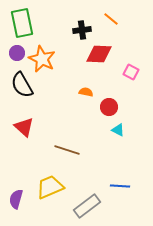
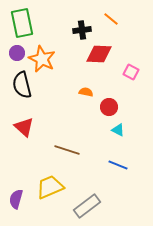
black semicircle: rotated 16 degrees clockwise
blue line: moved 2 px left, 21 px up; rotated 18 degrees clockwise
